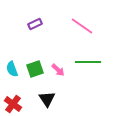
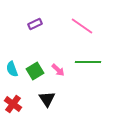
green square: moved 2 px down; rotated 12 degrees counterclockwise
